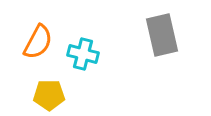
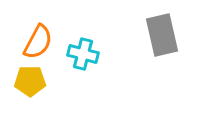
yellow pentagon: moved 19 px left, 14 px up
